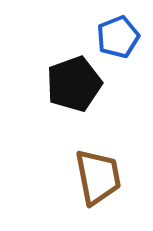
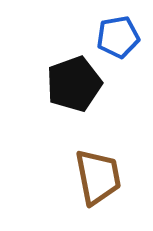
blue pentagon: rotated 12 degrees clockwise
